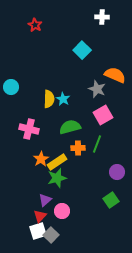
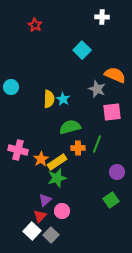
pink square: moved 9 px right, 3 px up; rotated 24 degrees clockwise
pink cross: moved 11 px left, 21 px down
white square: moved 6 px left; rotated 30 degrees counterclockwise
